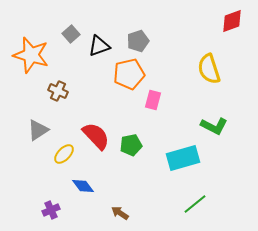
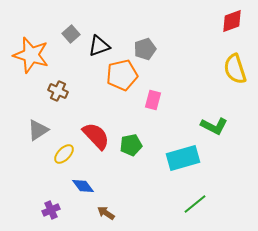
gray pentagon: moved 7 px right, 8 px down
yellow semicircle: moved 26 px right
orange pentagon: moved 7 px left, 1 px down
brown arrow: moved 14 px left
